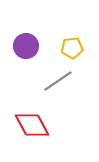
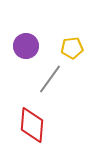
gray line: moved 8 px left, 2 px up; rotated 20 degrees counterclockwise
red diamond: rotated 33 degrees clockwise
